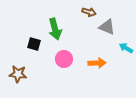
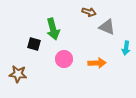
green arrow: moved 2 px left
cyan arrow: rotated 112 degrees counterclockwise
